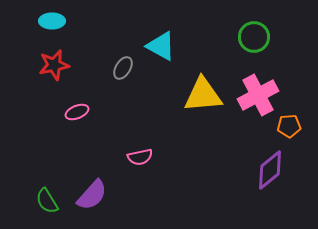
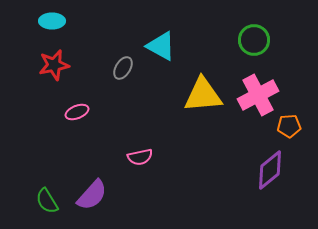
green circle: moved 3 px down
